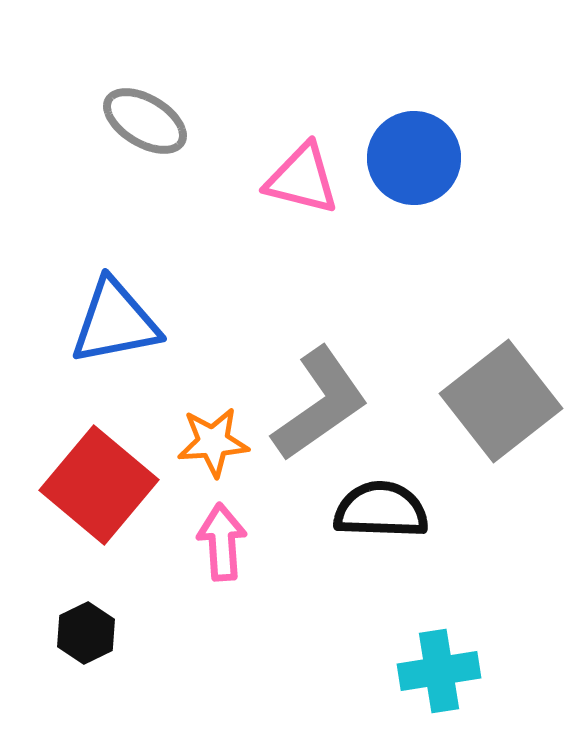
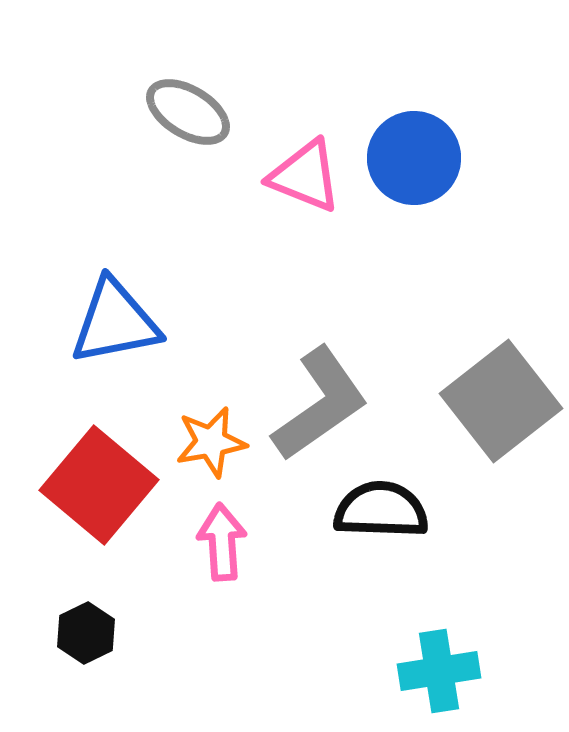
gray ellipse: moved 43 px right, 9 px up
pink triangle: moved 3 px right, 3 px up; rotated 8 degrees clockwise
orange star: moved 2 px left; rotated 6 degrees counterclockwise
